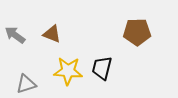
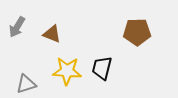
gray arrow: moved 2 px right, 8 px up; rotated 95 degrees counterclockwise
yellow star: moved 1 px left
